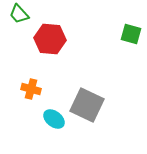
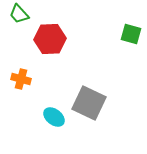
red hexagon: rotated 8 degrees counterclockwise
orange cross: moved 10 px left, 10 px up
gray square: moved 2 px right, 2 px up
cyan ellipse: moved 2 px up
